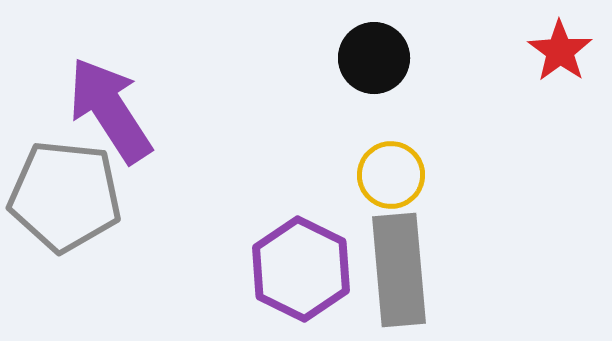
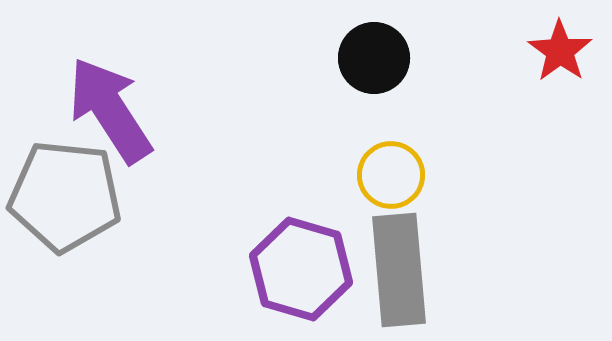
purple hexagon: rotated 10 degrees counterclockwise
